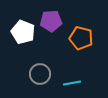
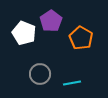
purple pentagon: rotated 30 degrees counterclockwise
white pentagon: moved 1 px right, 1 px down
orange pentagon: rotated 15 degrees clockwise
